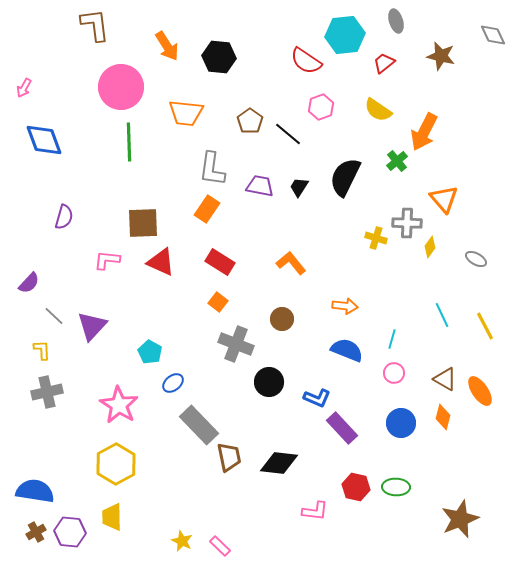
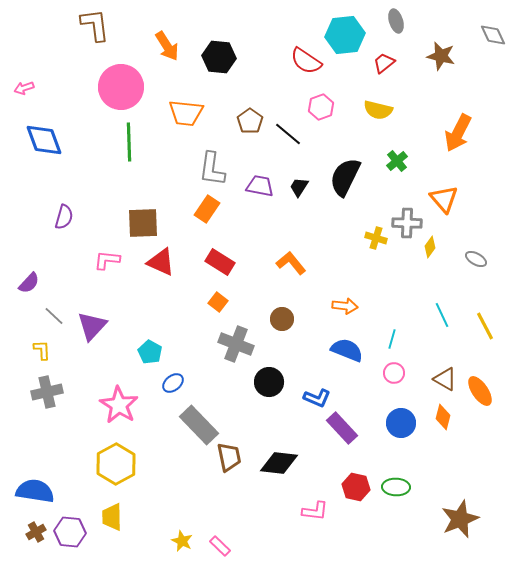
pink arrow at (24, 88): rotated 42 degrees clockwise
yellow semicircle at (378, 110): rotated 20 degrees counterclockwise
orange arrow at (424, 132): moved 34 px right, 1 px down
